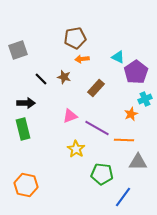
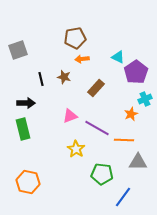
black line: rotated 32 degrees clockwise
orange hexagon: moved 2 px right, 3 px up
